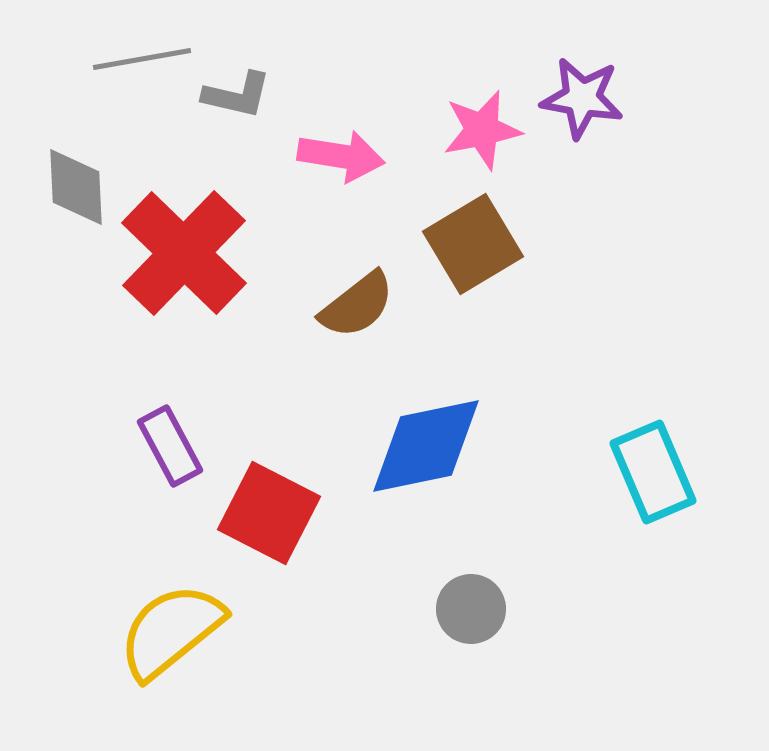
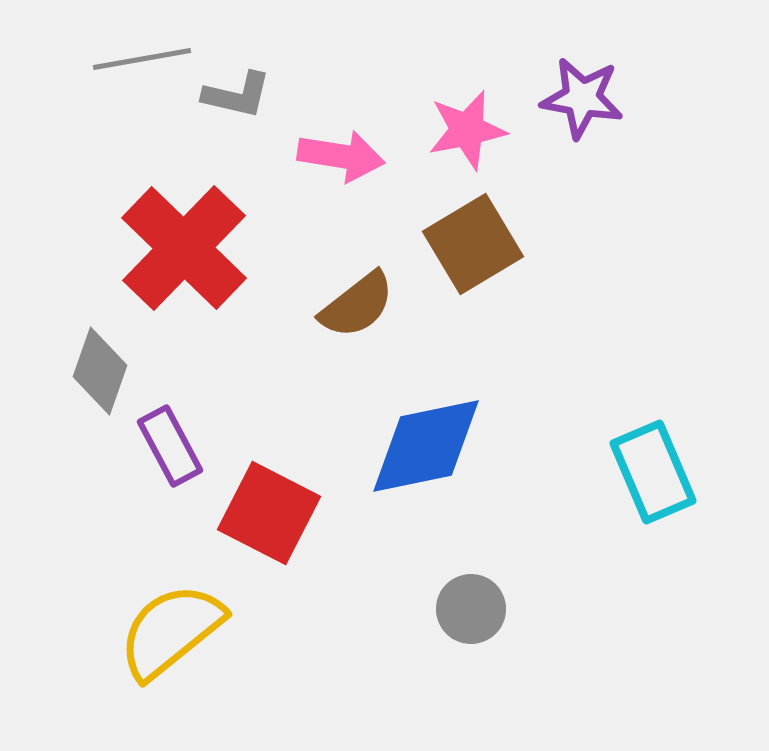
pink star: moved 15 px left
gray diamond: moved 24 px right, 184 px down; rotated 22 degrees clockwise
red cross: moved 5 px up
